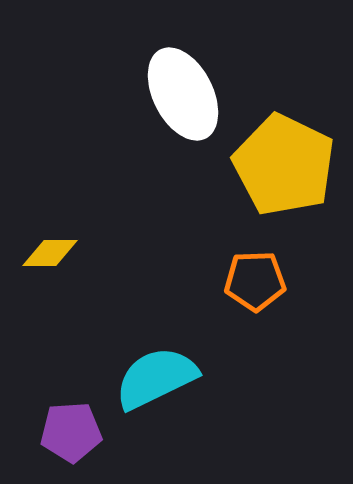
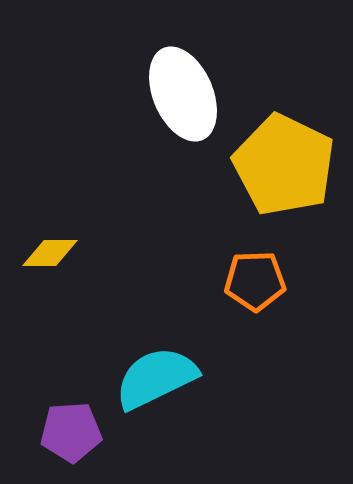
white ellipse: rotated 4 degrees clockwise
